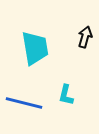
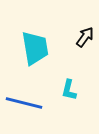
black arrow: rotated 20 degrees clockwise
cyan L-shape: moved 3 px right, 5 px up
